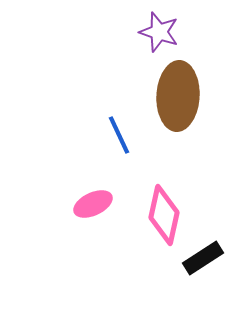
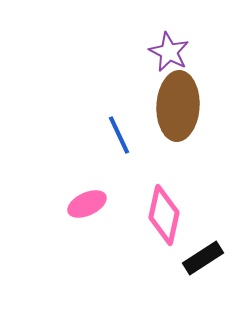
purple star: moved 10 px right, 20 px down; rotated 9 degrees clockwise
brown ellipse: moved 10 px down
pink ellipse: moved 6 px left
